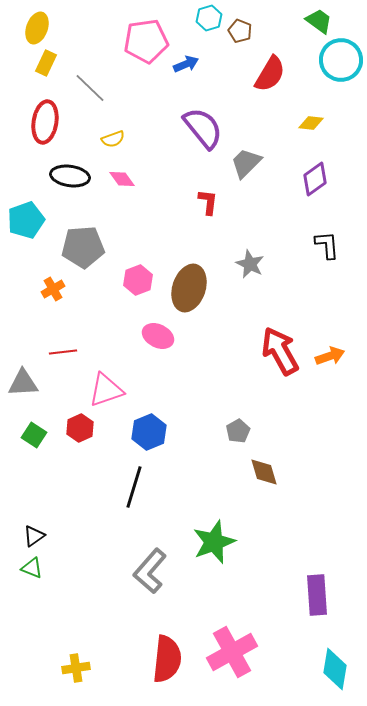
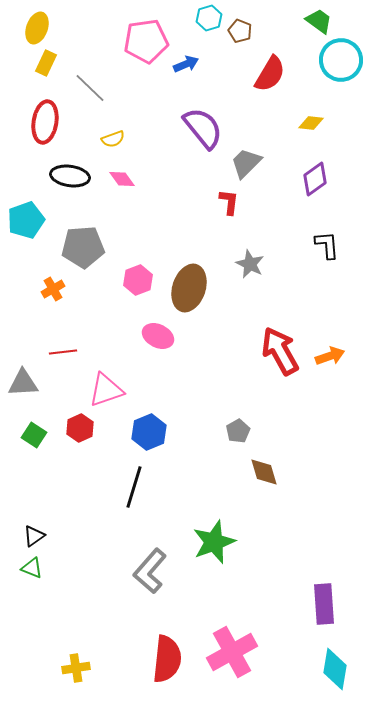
red L-shape at (208, 202): moved 21 px right
purple rectangle at (317, 595): moved 7 px right, 9 px down
